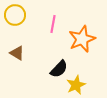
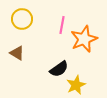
yellow circle: moved 7 px right, 4 px down
pink line: moved 9 px right, 1 px down
orange star: moved 2 px right
black semicircle: rotated 12 degrees clockwise
